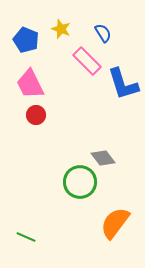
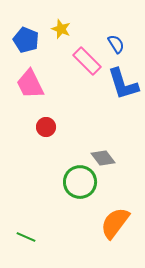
blue semicircle: moved 13 px right, 11 px down
red circle: moved 10 px right, 12 px down
